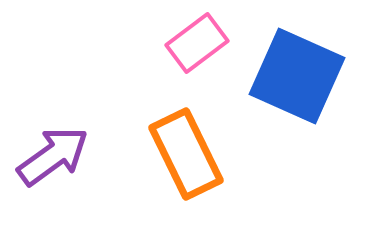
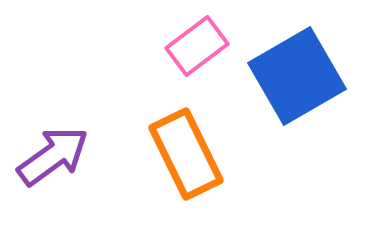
pink rectangle: moved 3 px down
blue square: rotated 36 degrees clockwise
